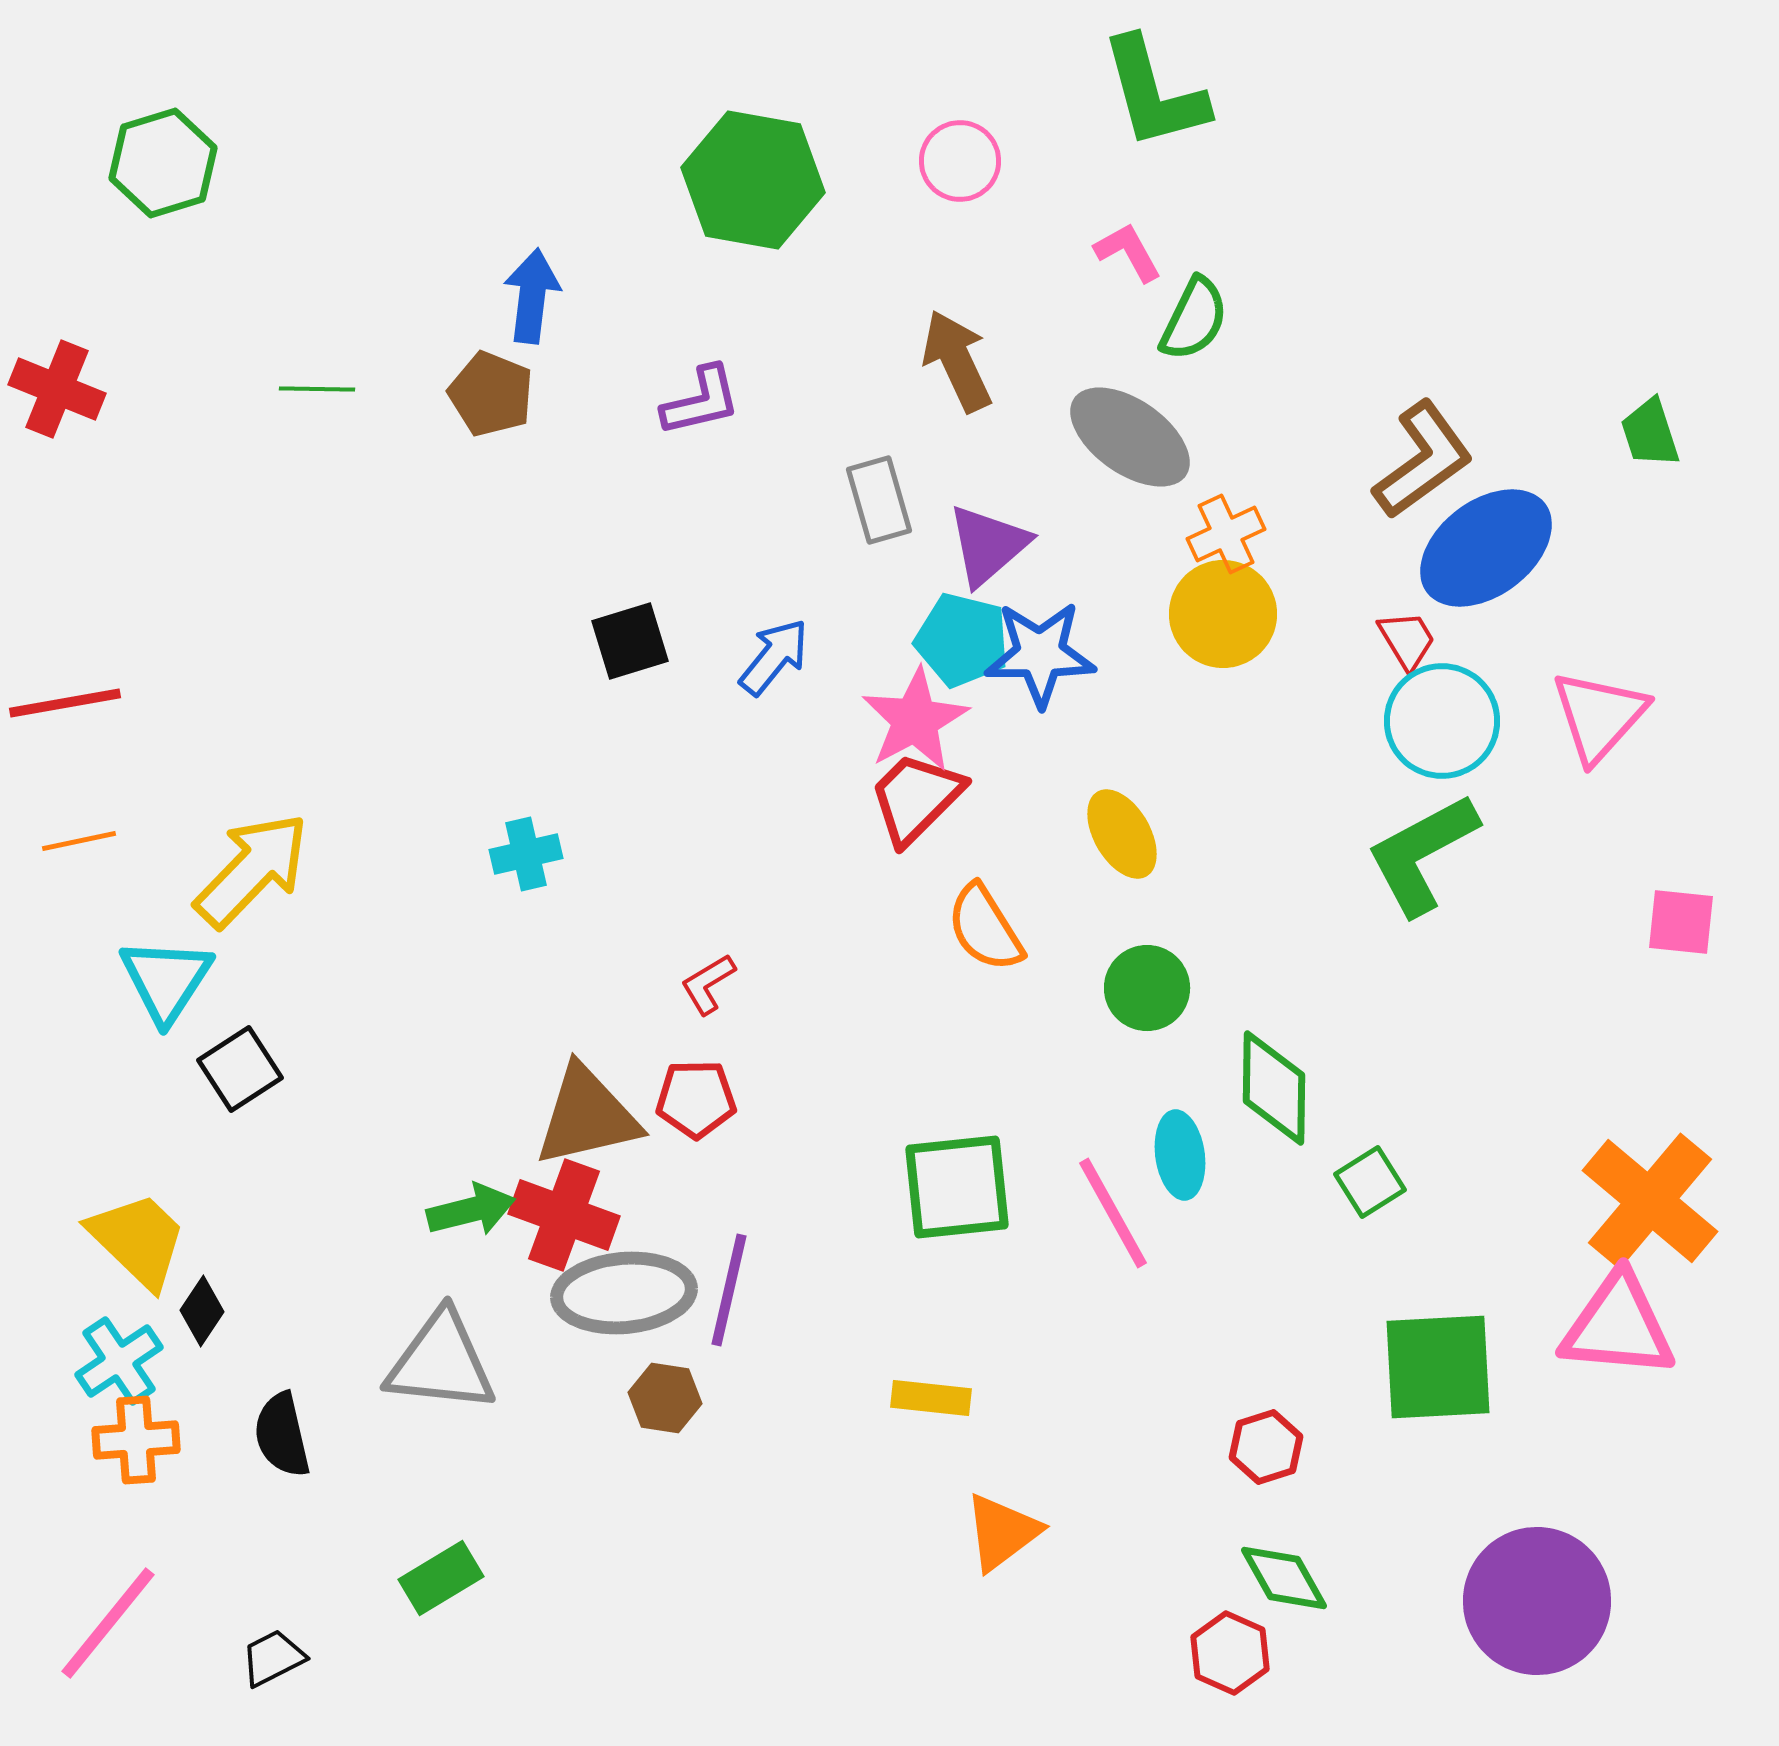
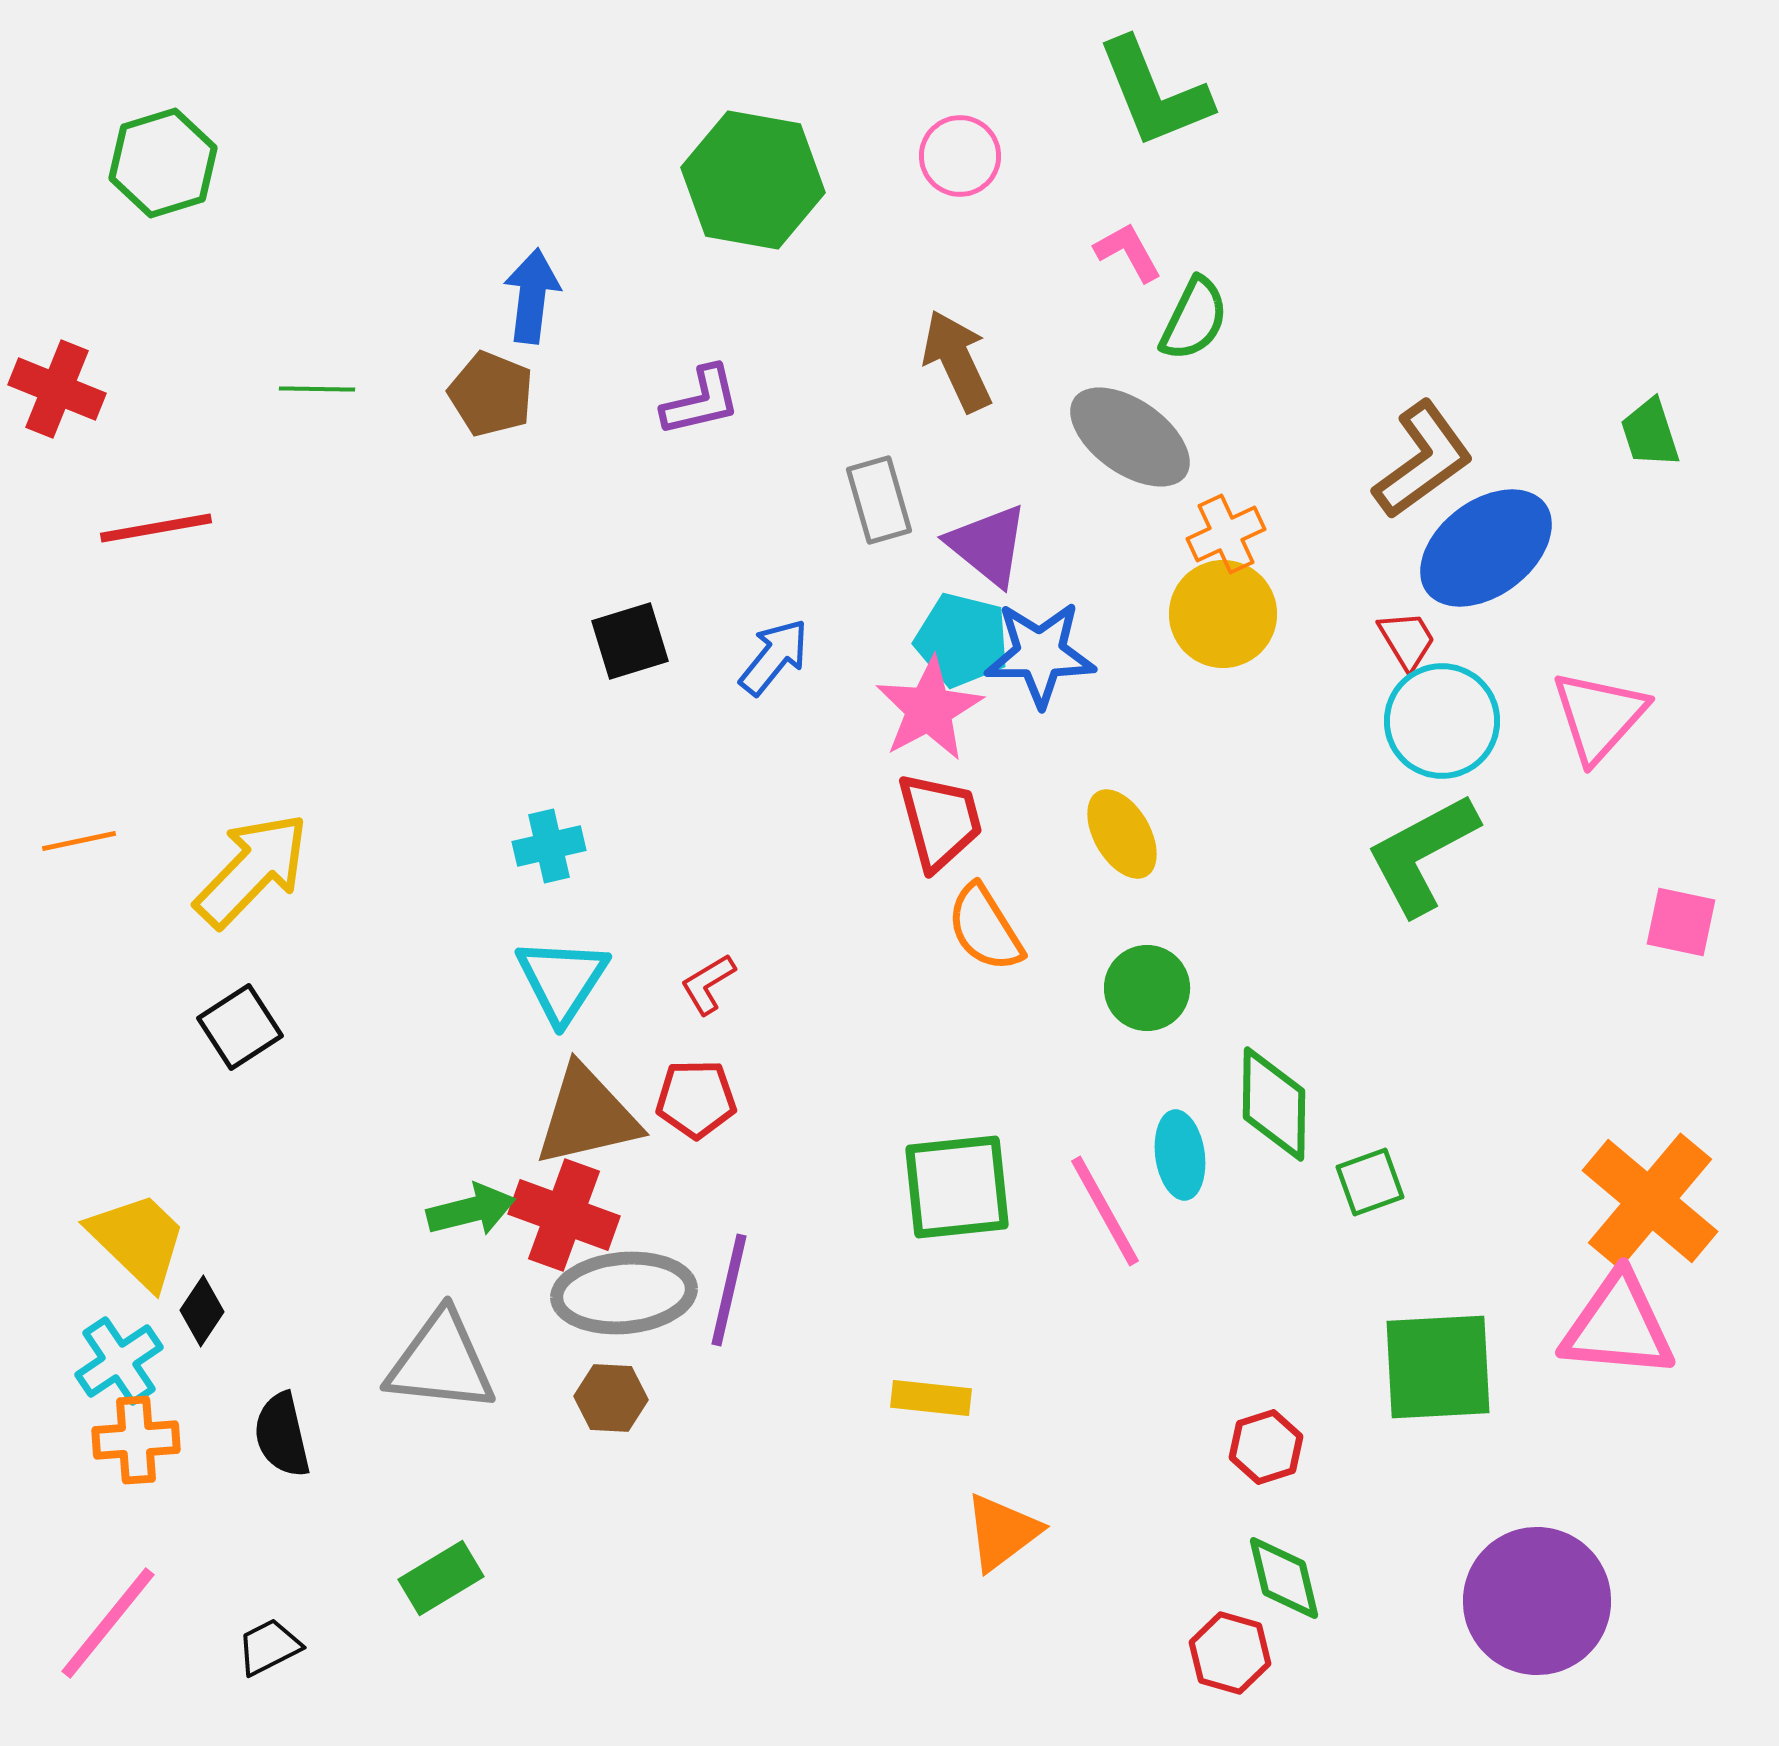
green L-shape at (1154, 93): rotated 7 degrees counterclockwise
pink circle at (960, 161): moved 5 px up
purple triangle at (988, 545): rotated 40 degrees counterclockwise
red line at (65, 703): moved 91 px right, 175 px up
pink star at (915, 720): moved 14 px right, 11 px up
red trapezoid at (916, 798): moved 24 px right, 23 px down; rotated 120 degrees clockwise
cyan cross at (526, 854): moved 23 px right, 8 px up
pink square at (1681, 922): rotated 6 degrees clockwise
cyan triangle at (166, 980): moved 396 px right
black square at (240, 1069): moved 42 px up
green diamond at (1274, 1088): moved 16 px down
green square at (1370, 1182): rotated 12 degrees clockwise
pink line at (1113, 1213): moved 8 px left, 2 px up
brown hexagon at (665, 1398): moved 54 px left; rotated 6 degrees counterclockwise
green diamond at (1284, 1578): rotated 16 degrees clockwise
red hexagon at (1230, 1653): rotated 8 degrees counterclockwise
black trapezoid at (273, 1658): moved 4 px left, 11 px up
